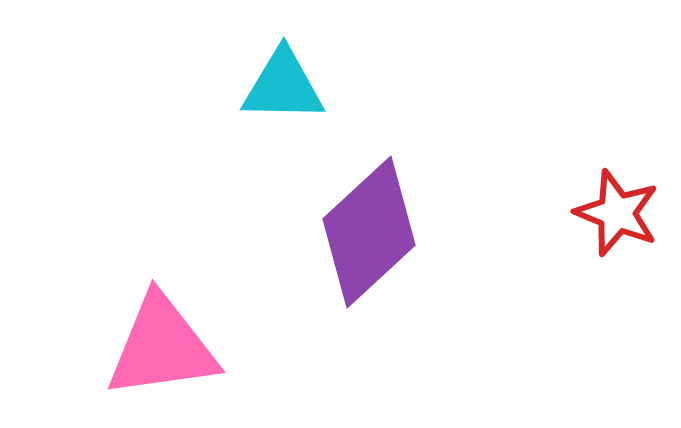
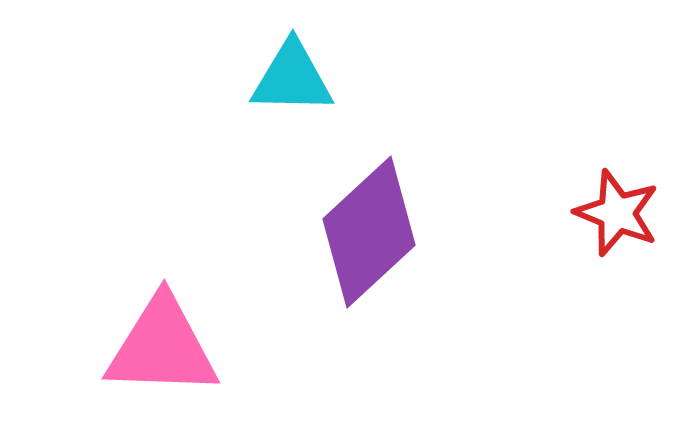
cyan triangle: moved 9 px right, 8 px up
pink triangle: rotated 10 degrees clockwise
